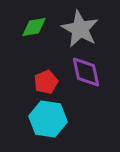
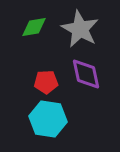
purple diamond: moved 2 px down
red pentagon: rotated 20 degrees clockwise
